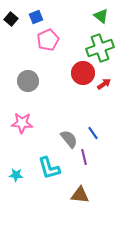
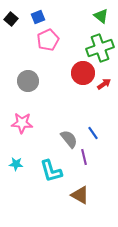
blue square: moved 2 px right
cyan L-shape: moved 2 px right, 3 px down
cyan star: moved 11 px up
brown triangle: rotated 24 degrees clockwise
